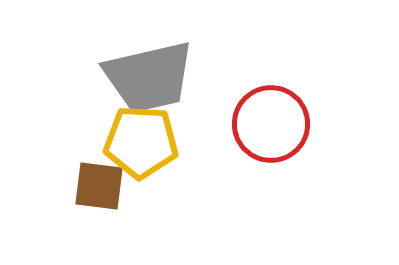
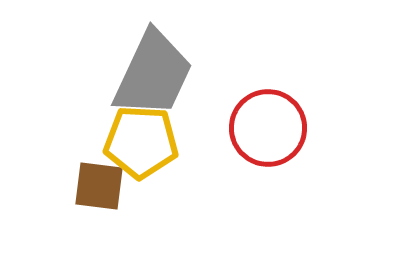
gray trapezoid: moved 4 px right, 3 px up; rotated 52 degrees counterclockwise
red circle: moved 3 px left, 4 px down
